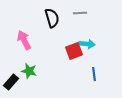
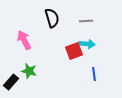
gray line: moved 6 px right, 8 px down
